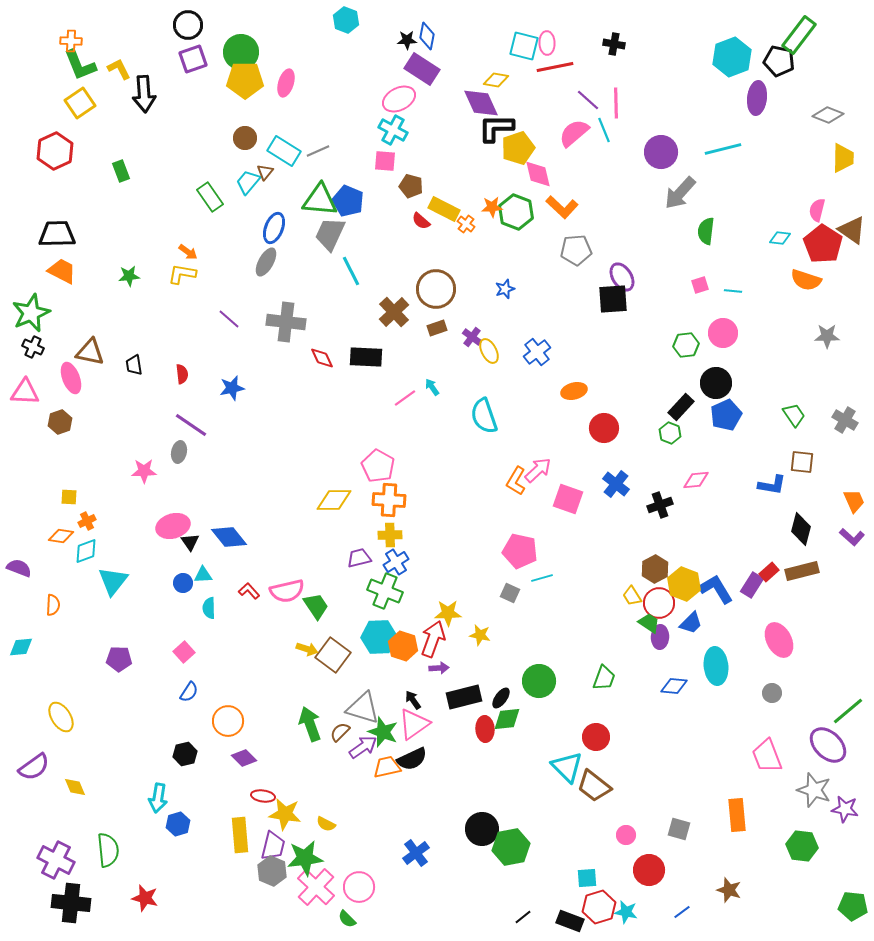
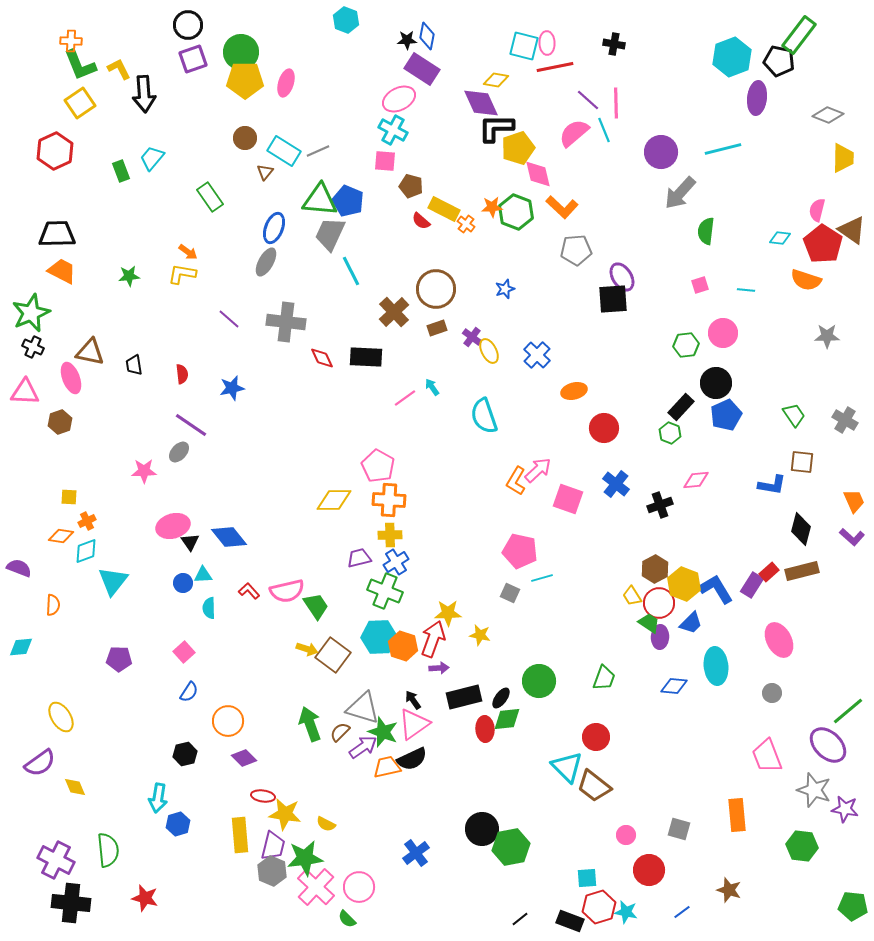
cyan trapezoid at (248, 182): moved 96 px left, 24 px up
cyan line at (733, 291): moved 13 px right, 1 px up
blue cross at (537, 352): moved 3 px down; rotated 8 degrees counterclockwise
gray ellipse at (179, 452): rotated 30 degrees clockwise
purple semicircle at (34, 767): moved 6 px right, 4 px up
black line at (523, 917): moved 3 px left, 2 px down
